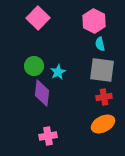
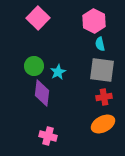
pink cross: rotated 24 degrees clockwise
